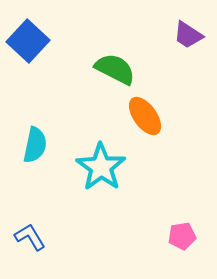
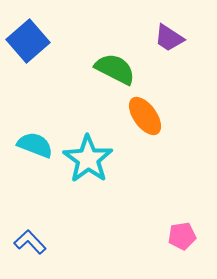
purple trapezoid: moved 19 px left, 3 px down
blue square: rotated 6 degrees clockwise
cyan semicircle: rotated 81 degrees counterclockwise
cyan star: moved 13 px left, 8 px up
blue L-shape: moved 5 px down; rotated 12 degrees counterclockwise
